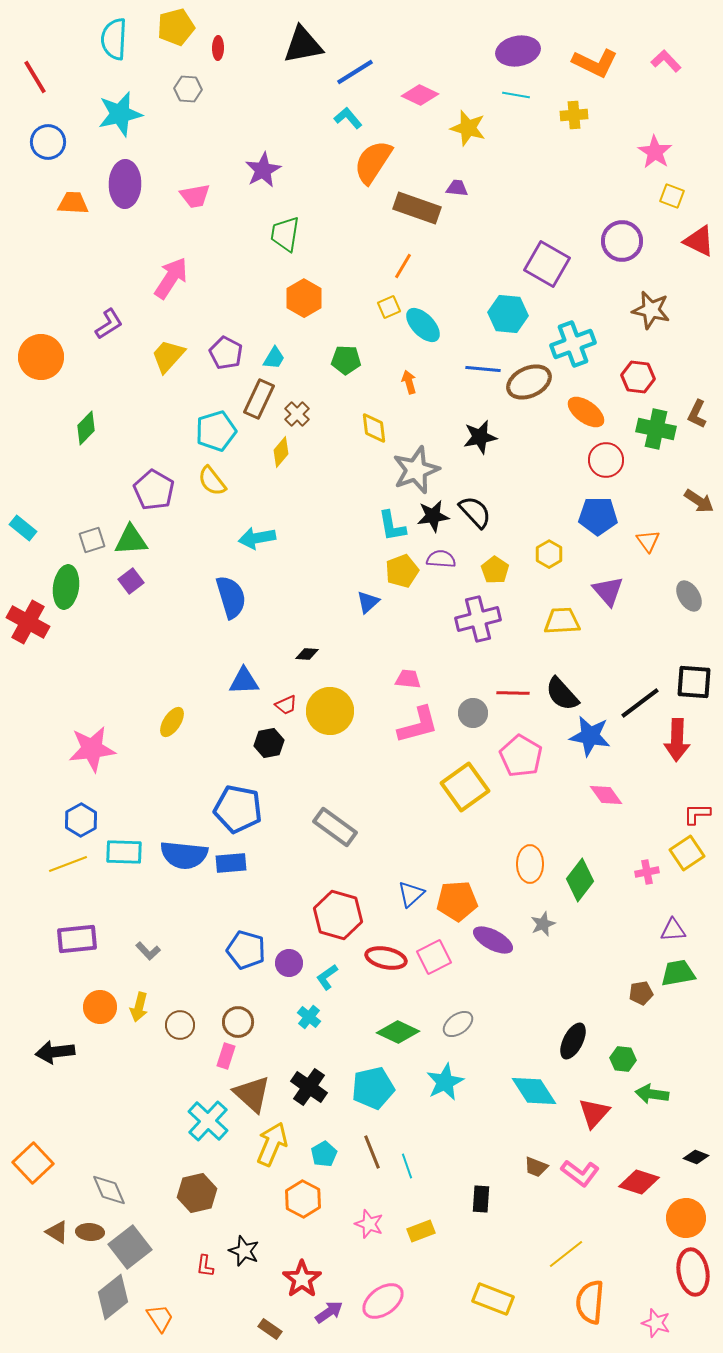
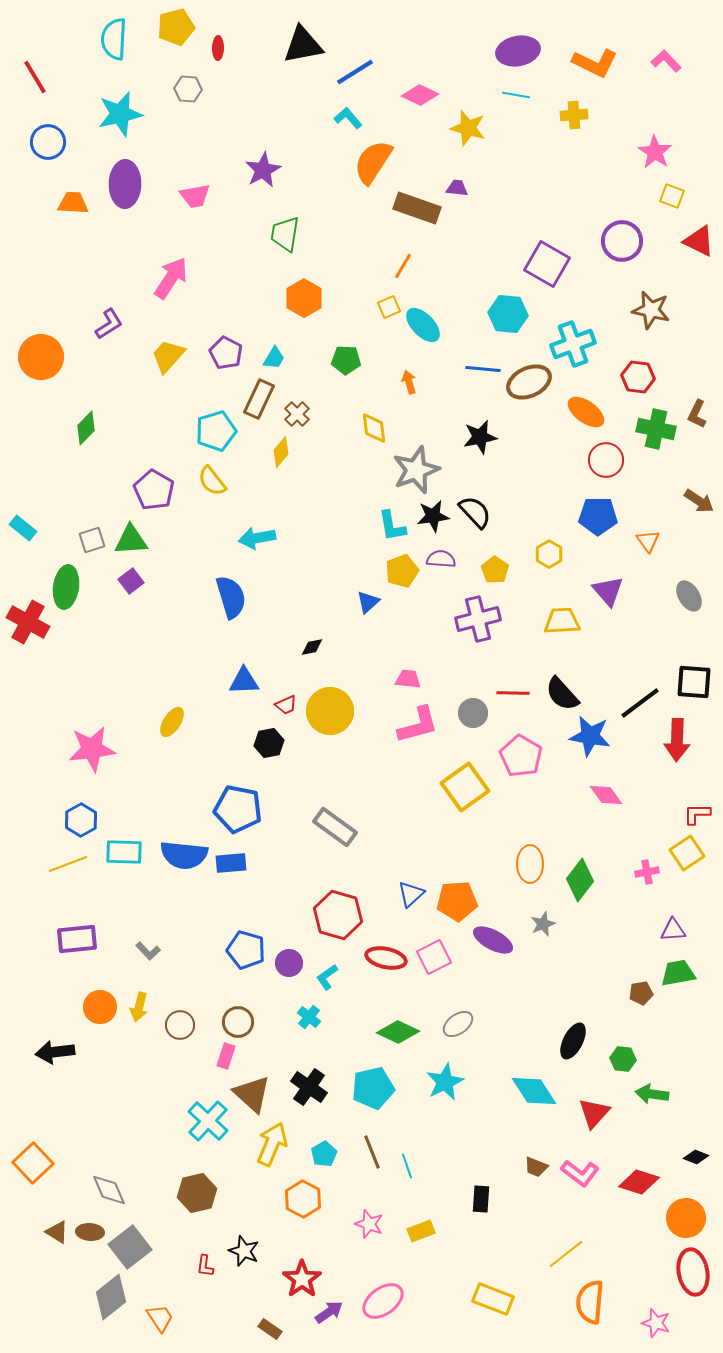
black diamond at (307, 654): moved 5 px right, 7 px up; rotated 15 degrees counterclockwise
gray diamond at (113, 1297): moved 2 px left
